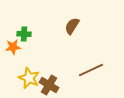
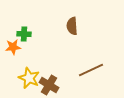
brown semicircle: rotated 36 degrees counterclockwise
